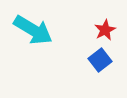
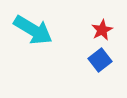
red star: moved 3 px left
